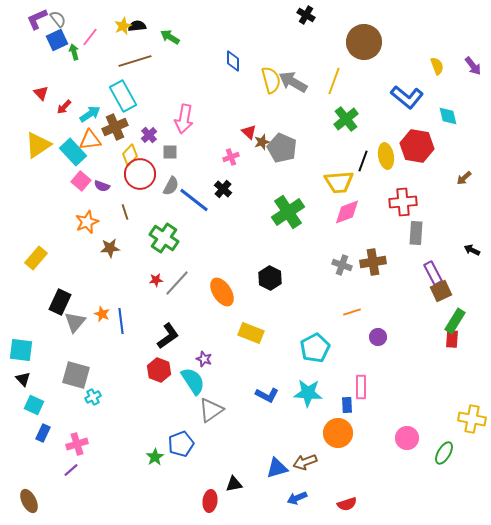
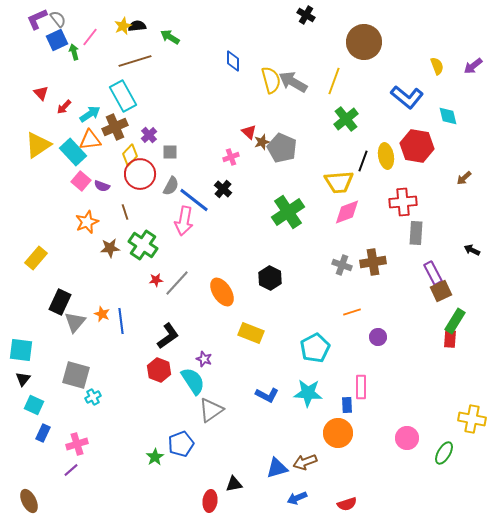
purple arrow at (473, 66): rotated 90 degrees clockwise
pink arrow at (184, 119): moved 102 px down
green cross at (164, 238): moved 21 px left, 7 px down
red rectangle at (452, 339): moved 2 px left
black triangle at (23, 379): rotated 21 degrees clockwise
